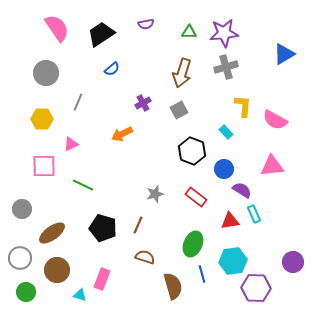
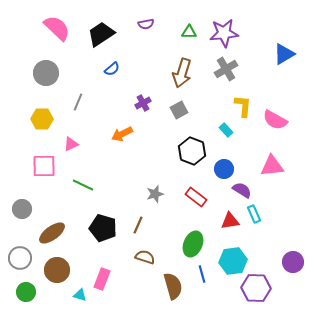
pink semicircle at (57, 28): rotated 12 degrees counterclockwise
gray cross at (226, 67): moved 2 px down; rotated 15 degrees counterclockwise
cyan rectangle at (226, 132): moved 2 px up
